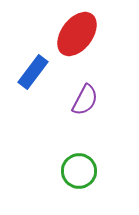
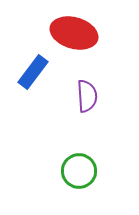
red ellipse: moved 3 px left, 1 px up; rotated 69 degrees clockwise
purple semicircle: moved 2 px right, 4 px up; rotated 32 degrees counterclockwise
